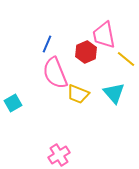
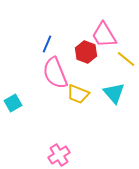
pink trapezoid: rotated 20 degrees counterclockwise
red hexagon: rotated 15 degrees counterclockwise
